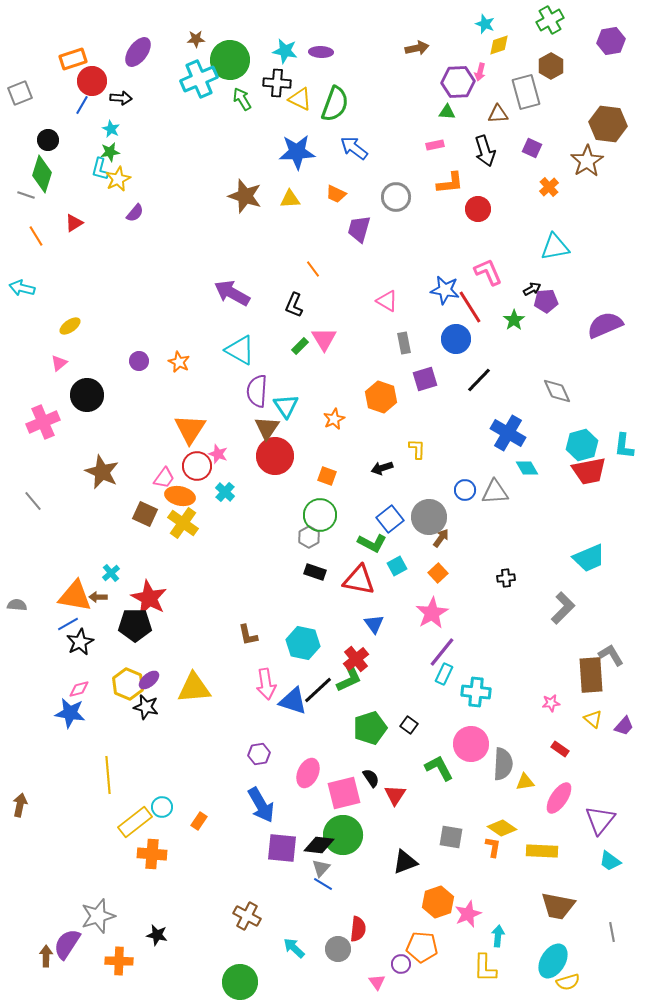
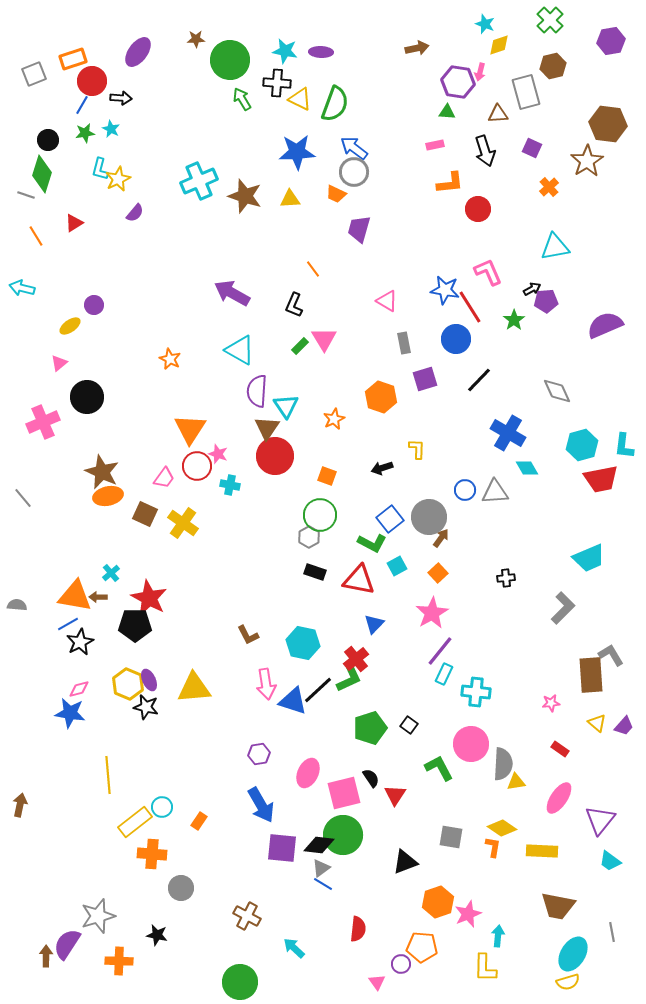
green cross at (550, 20): rotated 16 degrees counterclockwise
brown hexagon at (551, 66): moved 2 px right; rotated 15 degrees clockwise
cyan cross at (199, 79): moved 102 px down
purple hexagon at (458, 82): rotated 12 degrees clockwise
gray square at (20, 93): moved 14 px right, 19 px up
green star at (110, 152): moved 25 px left, 19 px up
gray circle at (396, 197): moved 42 px left, 25 px up
purple circle at (139, 361): moved 45 px left, 56 px up
orange star at (179, 362): moved 9 px left, 3 px up
black circle at (87, 395): moved 2 px down
red trapezoid at (589, 471): moved 12 px right, 8 px down
cyan cross at (225, 492): moved 5 px right, 7 px up; rotated 30 degrees counterclockwise
orange ellipse at (180, 496): moved 72 px left; rotated 24 degrees counterclockwise
gray line at (33, 501): moved 10 px left, 3 px up
blue triangle at (374, 624): rotated 20 degrees clockwise
brown L-shape at (248, 635): rotated 15 degrees counterclockwise
purple line at (442, 652): moved 2 px left, 1 px up
purple ellipse at (149, 680): rotated 75 degrees counterclockwise
yellow triangle at (593, 719): moved 4 px right, 4 px down
yellow triangle at (525, 782): moved 9 px left
gray triangle at (321, 868): rotated 12 degrees clockwise
gray circle at (338, 949): moved 157 px left, 61 px up
cyan ellipse at (553, 961): moved 20 px right, 7 px up
